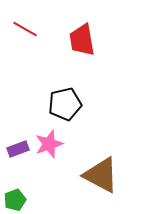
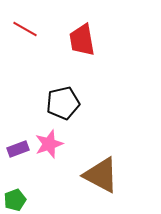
black pentagon: moved 2 px left, 1 px up
